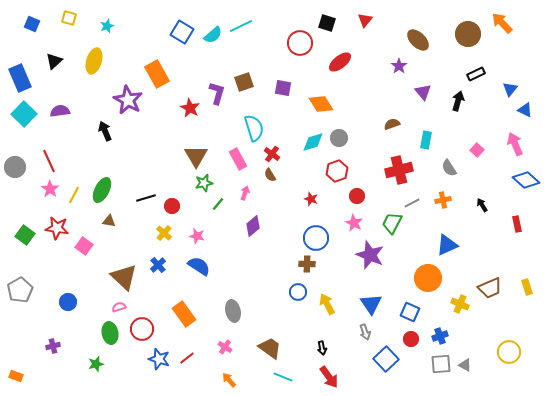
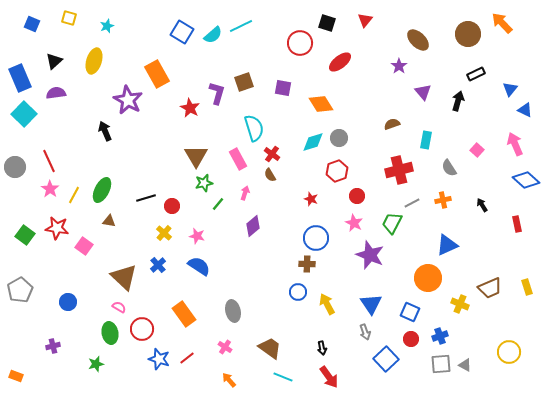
purple semicircle at (60, 111): moved 4 px left, 18 px up
pink semicircle at (119, 307): rotated 48 degrees clockwise
